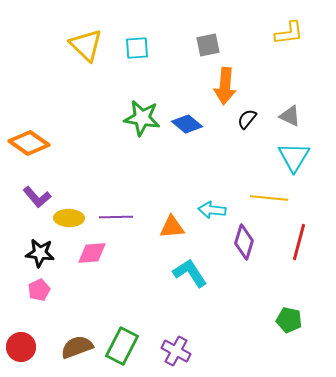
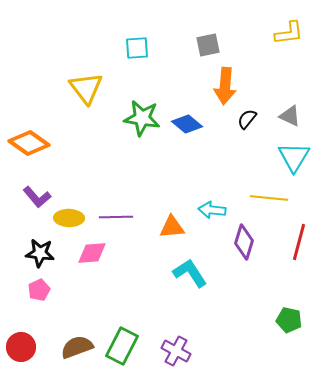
yellow triangle: moved 43 px down; rotated 9 degrees clockwise
